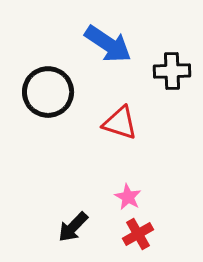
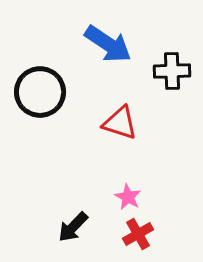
black circle: moved 8 px left
